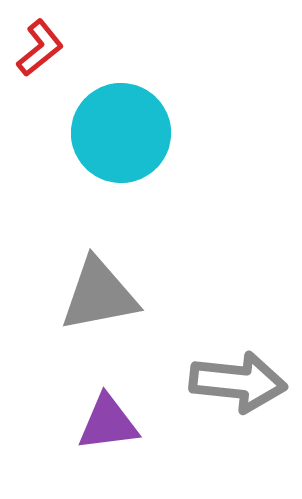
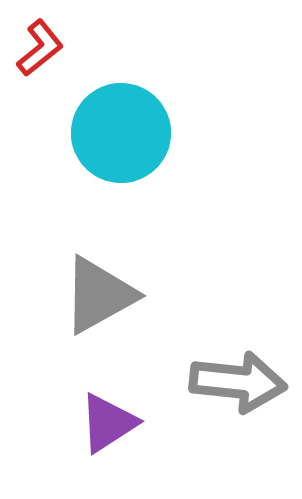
gray triangle: rotated 18 degrees counterclockwise
purple triangle: rotated 26 degrees counterclockwise
